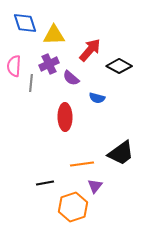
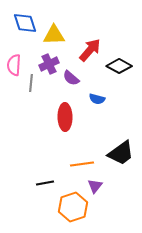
pink semicircle: moved 1 px up
blue semicircle: moved 1 px down
